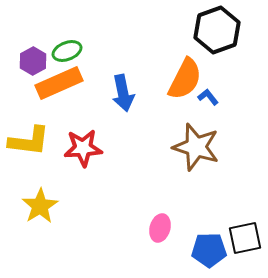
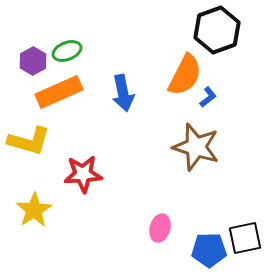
orange semicircle: moved 4 px up
orange rectangle: moved 9 px down
blue L-shape: rotated 90 degrees clockwise
yellow L-shape: rotated 9 degrees clockwise
red star: moved 26 px down
yellow star: moved 6 px left, 4 px down
